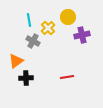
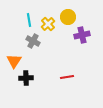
yellow cross: moved 4 px up
orange triangle: moved 2 px left; rotated 21 degrees counterclockwise
